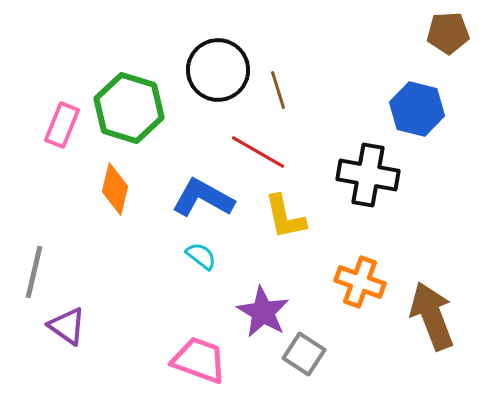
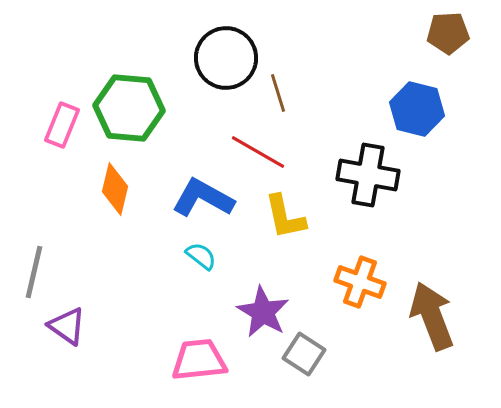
black circle: moved 8 px right, 12 px up
brown line: moved 3 px down
green hexagon: rotated 12 degrees counterclockwise
pink trapezoid: rotated 26 degrees counterclockwise
